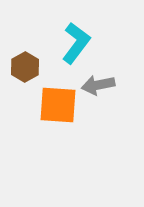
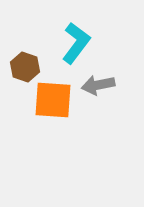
brown hexagon: rotated 12 degrees counterclockwise
orange square: moved 5 px left, 5 px up
